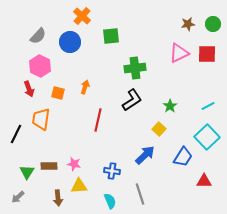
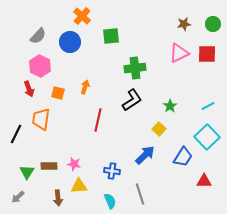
brown star: moved 4 px left
